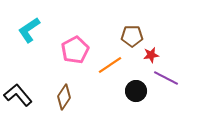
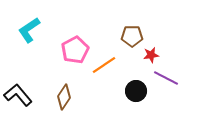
orange line: moved 6 px left
